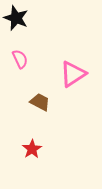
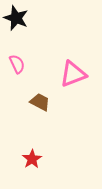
pink semicircle: moved 3 px left, 5 px down
pink triangle: rotated 12 degrees clockwise
red star: moved 10 px down
